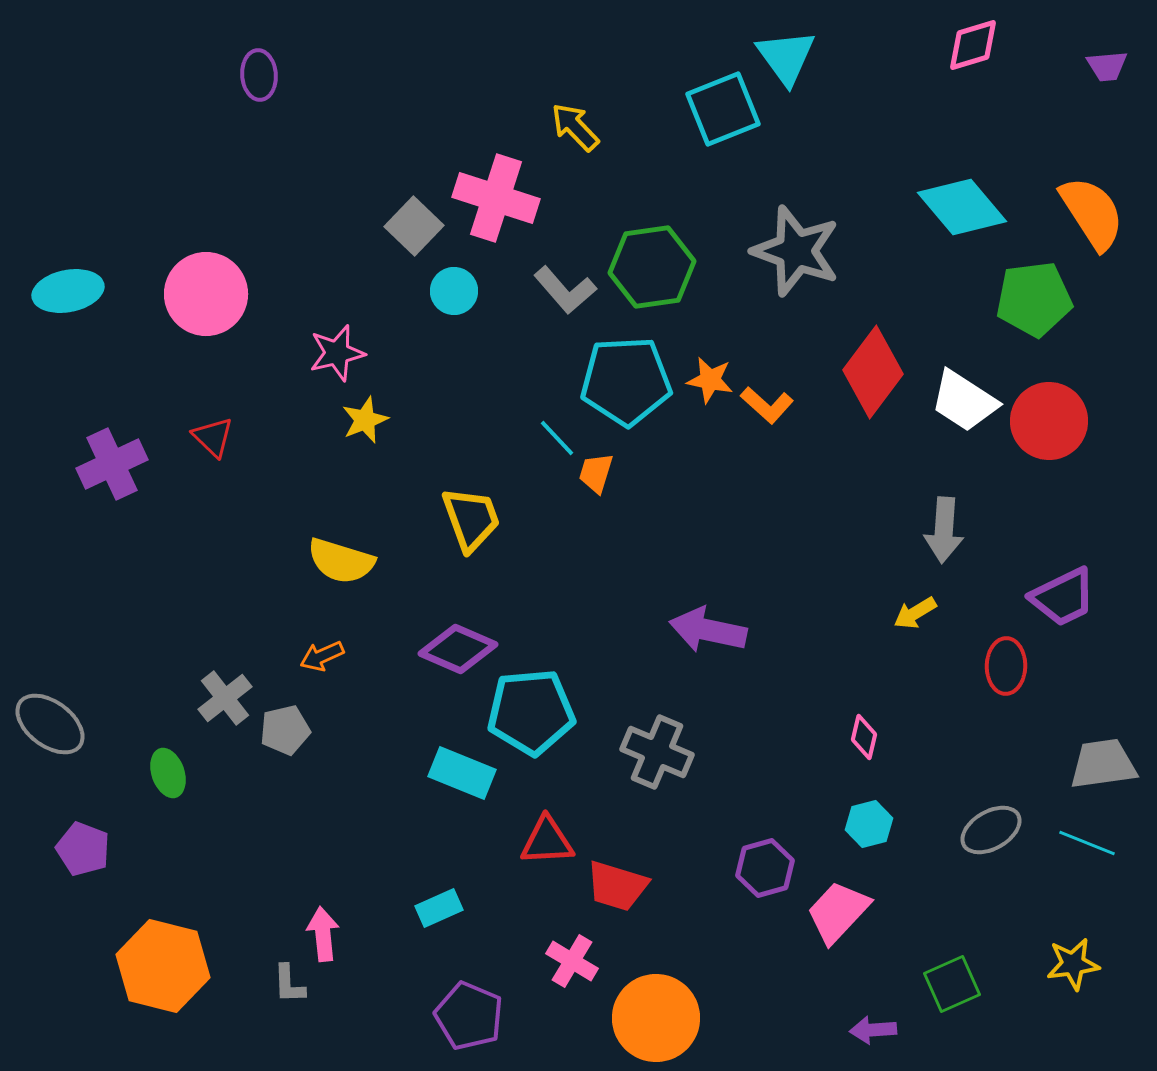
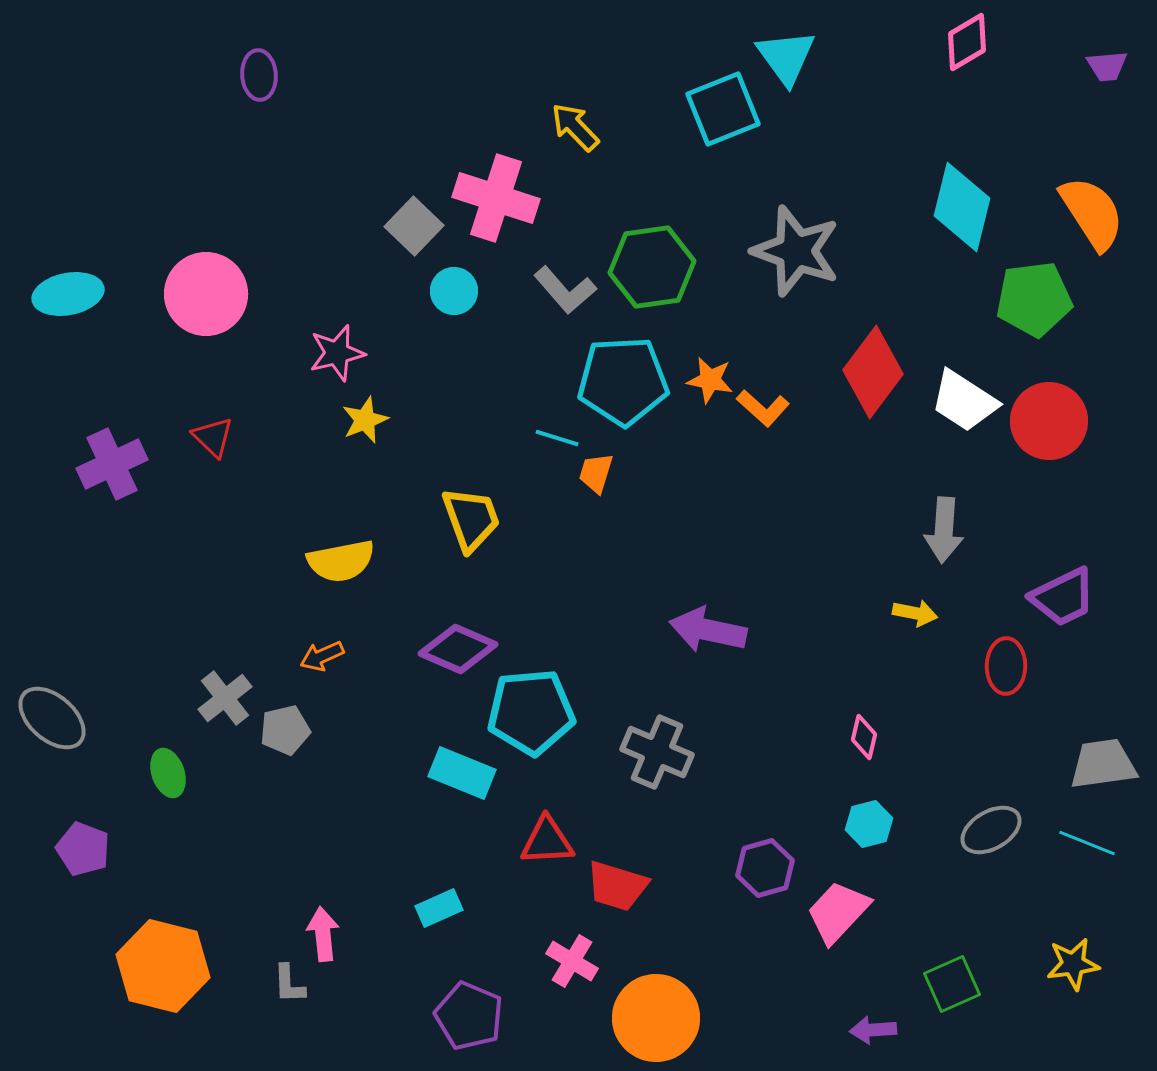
pink diamond at (973, 45): moved 6 px left, 3 px up; rotated 14 degrees counterclockwise
cyan diamond at (962, 207): rotated 54 degrees clockwise
cyan ellipse at (68, 291): moved 3 px down
cyan pentagon at (626, 381): moved 3 px left
orange L-shape at (767, 405): moved 4 px left, 3 px down
cyan line at (557, 438): rotated 30 degrees counterclockwise
yellow semicircle at (341, 561): rotated 28 degrees counterclockwise
yellow arrow at (915, 613): rotated 138 degrees counterclockwise
gray ellipse at (50, 724): moved 2 px right, 6 px up; rotated 4 degrees clockwise
